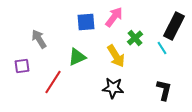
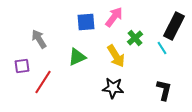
red line: moved 10 px left
